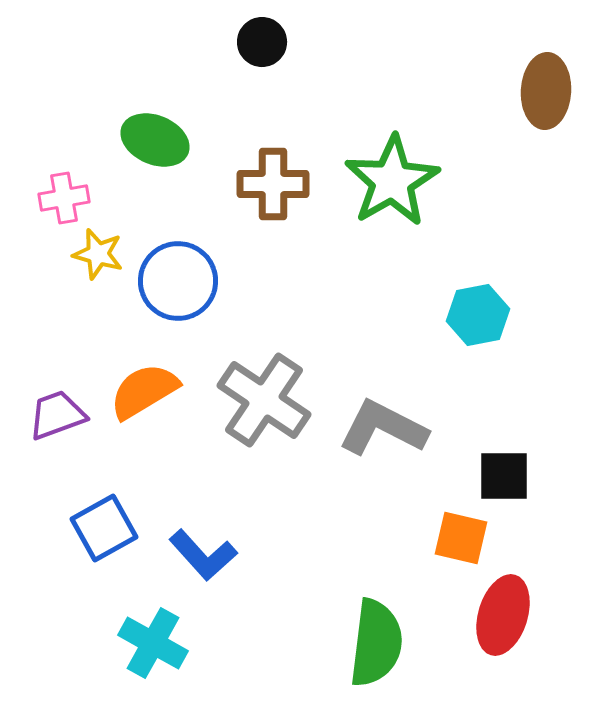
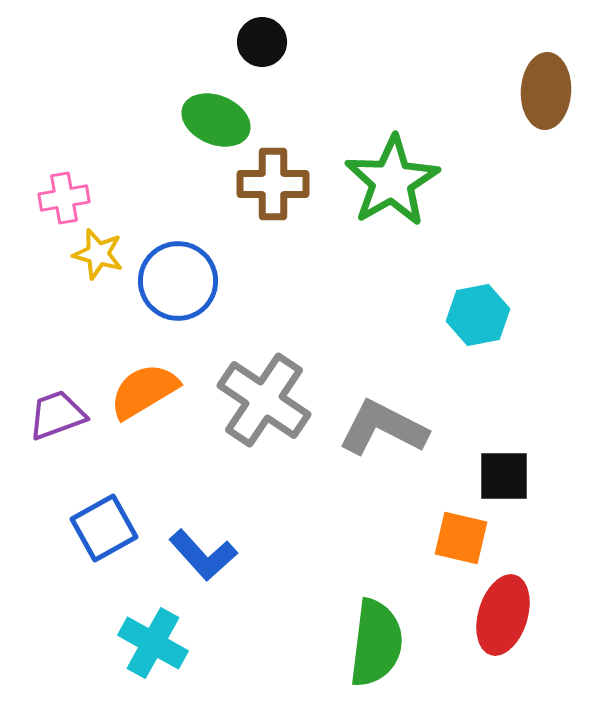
green ellipse: moved 61 px right, 20 px up
